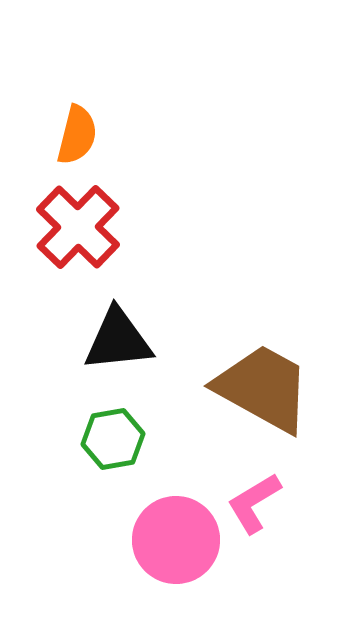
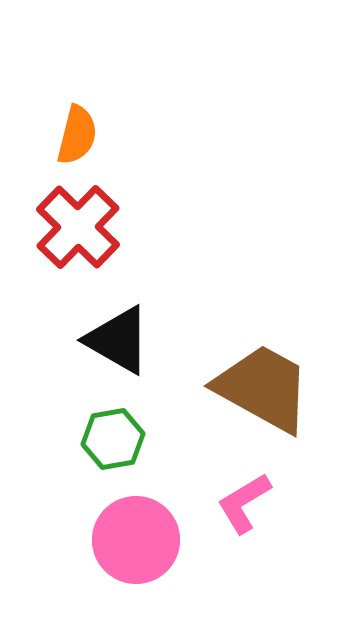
black triangle: rotated 36 degrees clockwise
pink L-shape: moved 10 px left
pink circle: moved 40 px left
